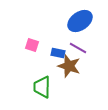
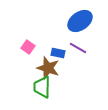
pink square: moved 4 px left, 2 px down; rotated 16 degrees clockwise
brown star: moved 21 px left, 2 px down
